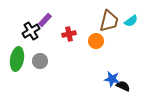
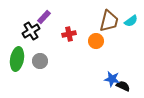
purple rectangle: moved 1 px left, 3 px up
